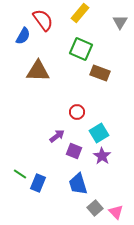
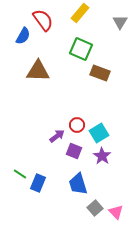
red circle: moved 13 px down
